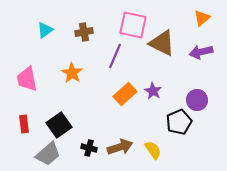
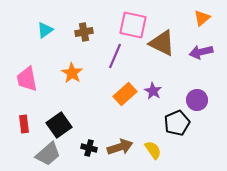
black pentagon: moved 2 px left, 1 px down
